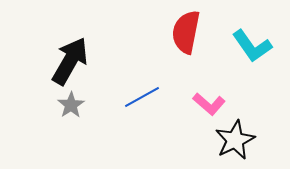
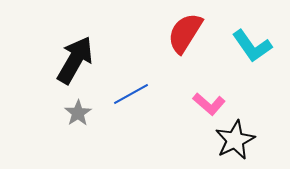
red semicircle: moved 1 px left, 1 px down; rotated 21 degrees clockwise
black arrow: moved 5 px right, 1 px up
blue line: moved 11 px left, 3 px up
gray star: moved 7 px right, 8 px down
